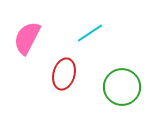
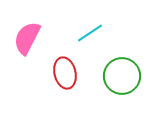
red ellipse: moved 1 px right, 1 px up; rotated 28 degrees counterclockwise
green circle: moved 11 px up
